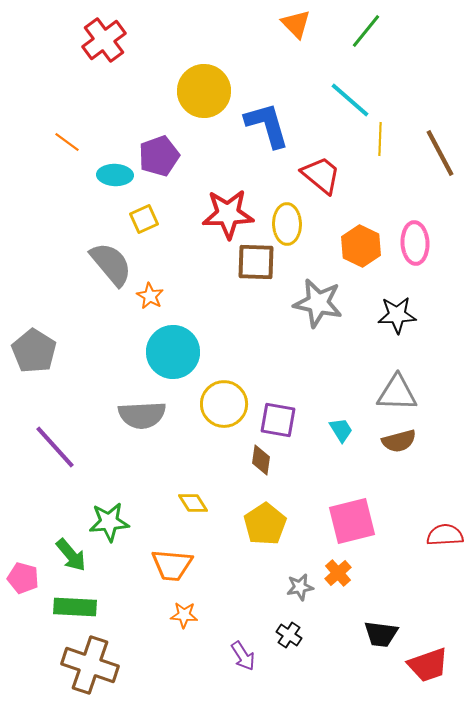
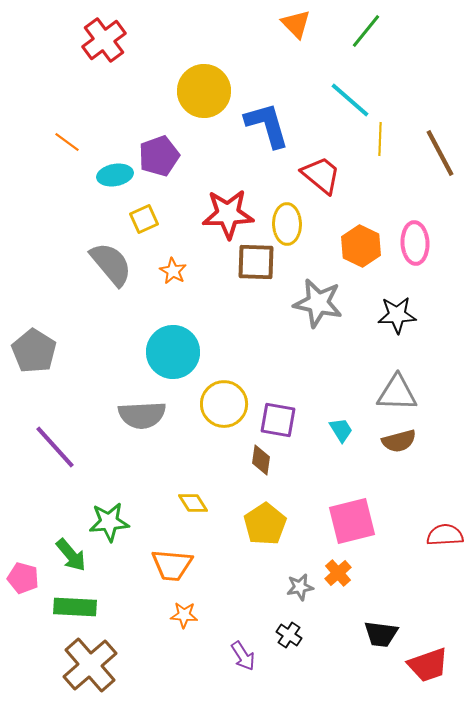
cyan ellipse at (115, 175): rotated 12 degrees counterclockwise
orange star at (150, 296): moved 23 px right, 25 px up
brown cross at (90, 665): rotated 30 degrees clockwise
